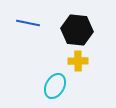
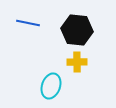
yellow cross: moved 1 px left, 1 px down
cyan ellipse: moved 4 px left; rotated 10 degrees counterclockwise
